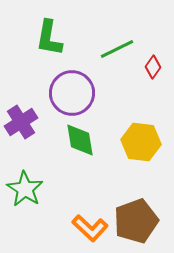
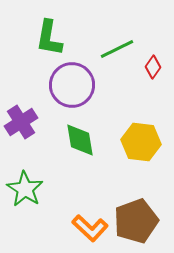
purple circle: moved 8 px up
